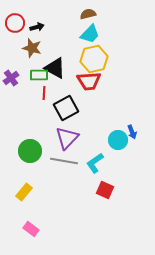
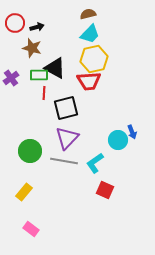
black square: rotated 15 degrees clockwise
